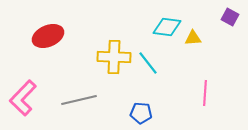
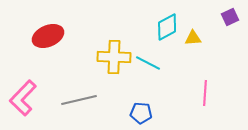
purple square: rotated 36 degrees clockwise
cyan diamond: rotated 36 degrees counterclockwise
cyan line: rotated 25 degrees counterclockwise
